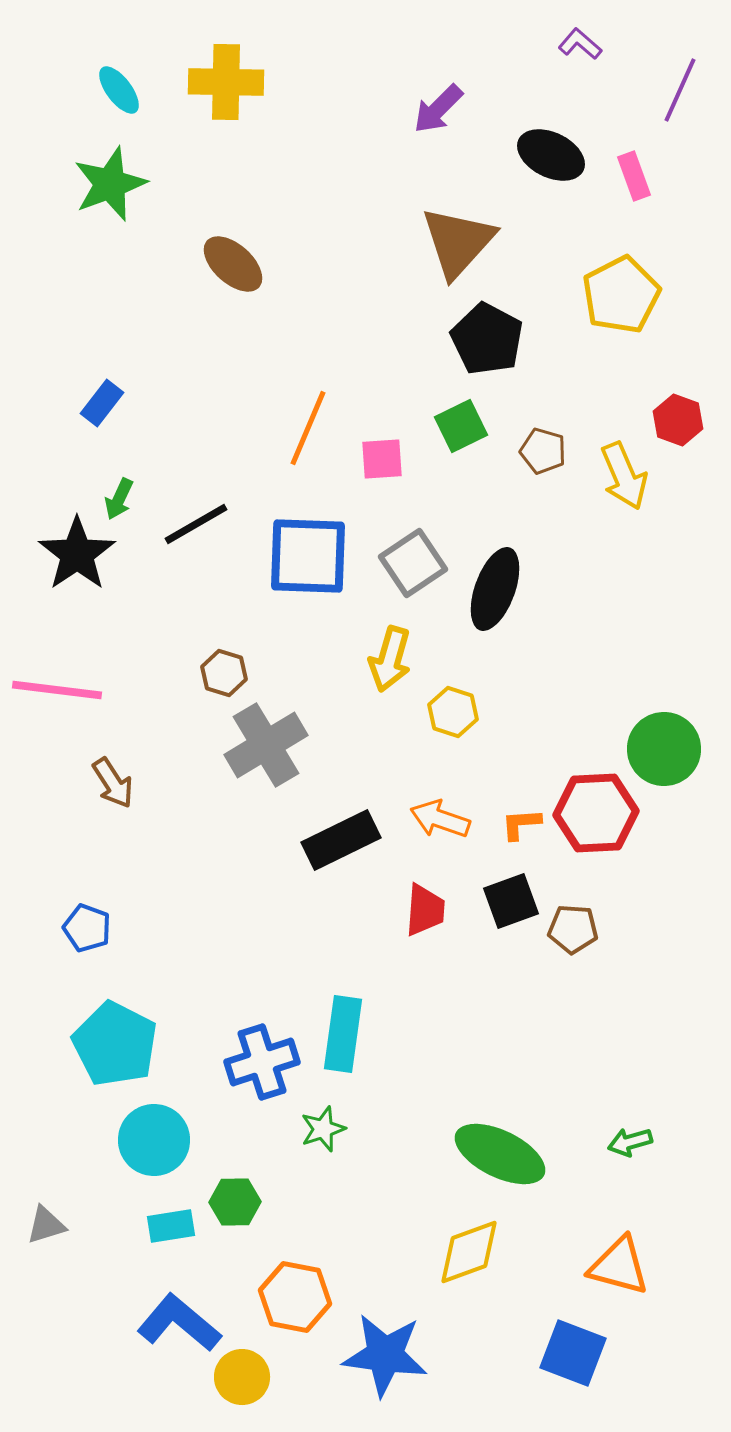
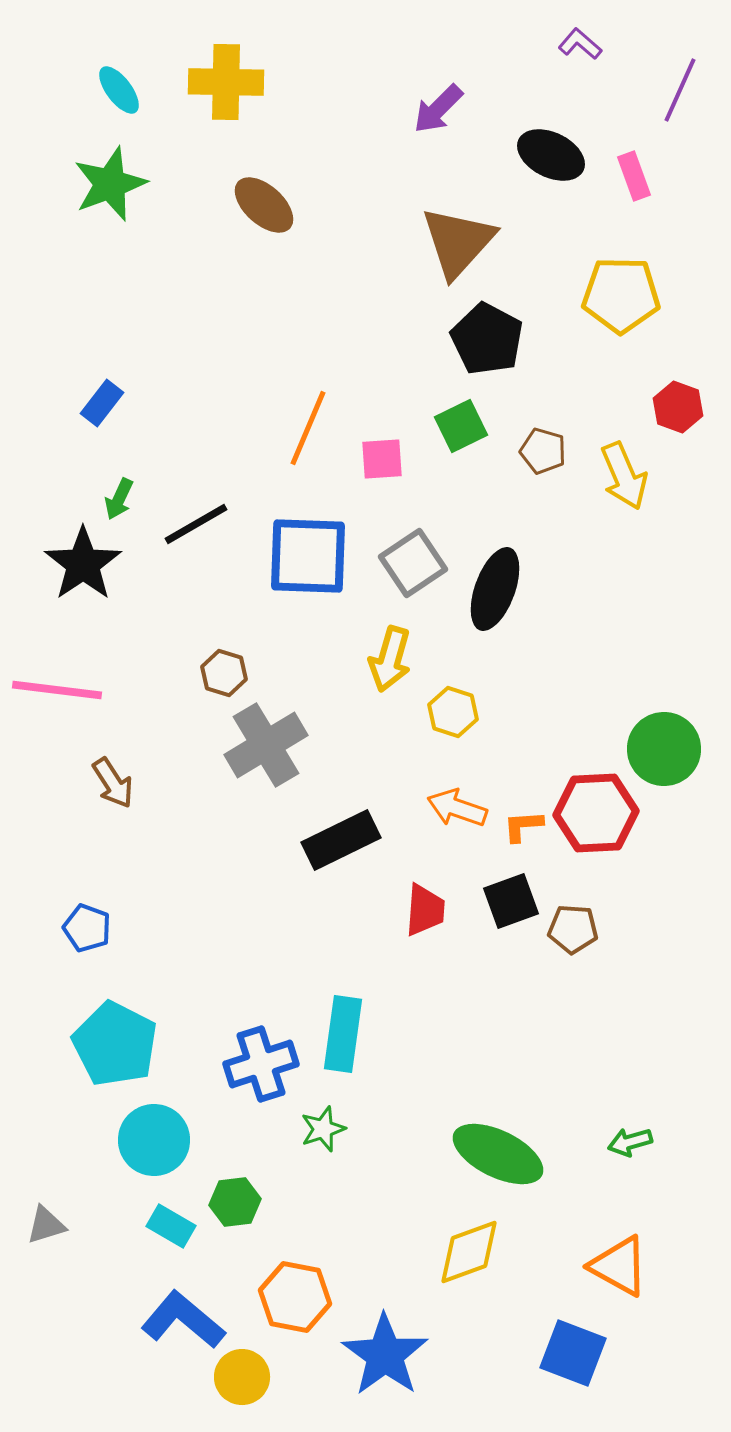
brown ellipse at (233, 264): moved 31 px right, 59 px up
yellow pentagon at (621, 295): rotated 28 degrees clockwise
red hexagon at (678, 420): moved 13 px up
black star at (77, 554): moved 6 px right, 10 px down
orange arrow at (440, 819): moved 17 px right, 11 px up
orange L-shape at (521, 824): moved 2 px right, 2 px down
blue cross at (262, 1062): moved 1 px left, 2 px down
green ellipse at (500, 1154): moved 2 px left
green hexagon at (235, 1202): rotated 6 degrees counterclockwise
cyan rectangle at (171, 1226): rotated 39 degrees clockwise
orange triangle at (619, 1266): rotated 14 degrees clockwise
blue L-shape at (179, 1323): moved 4 px right, 3 px up
blue star at (385, 1355): rotated 28 degrees clockwise
